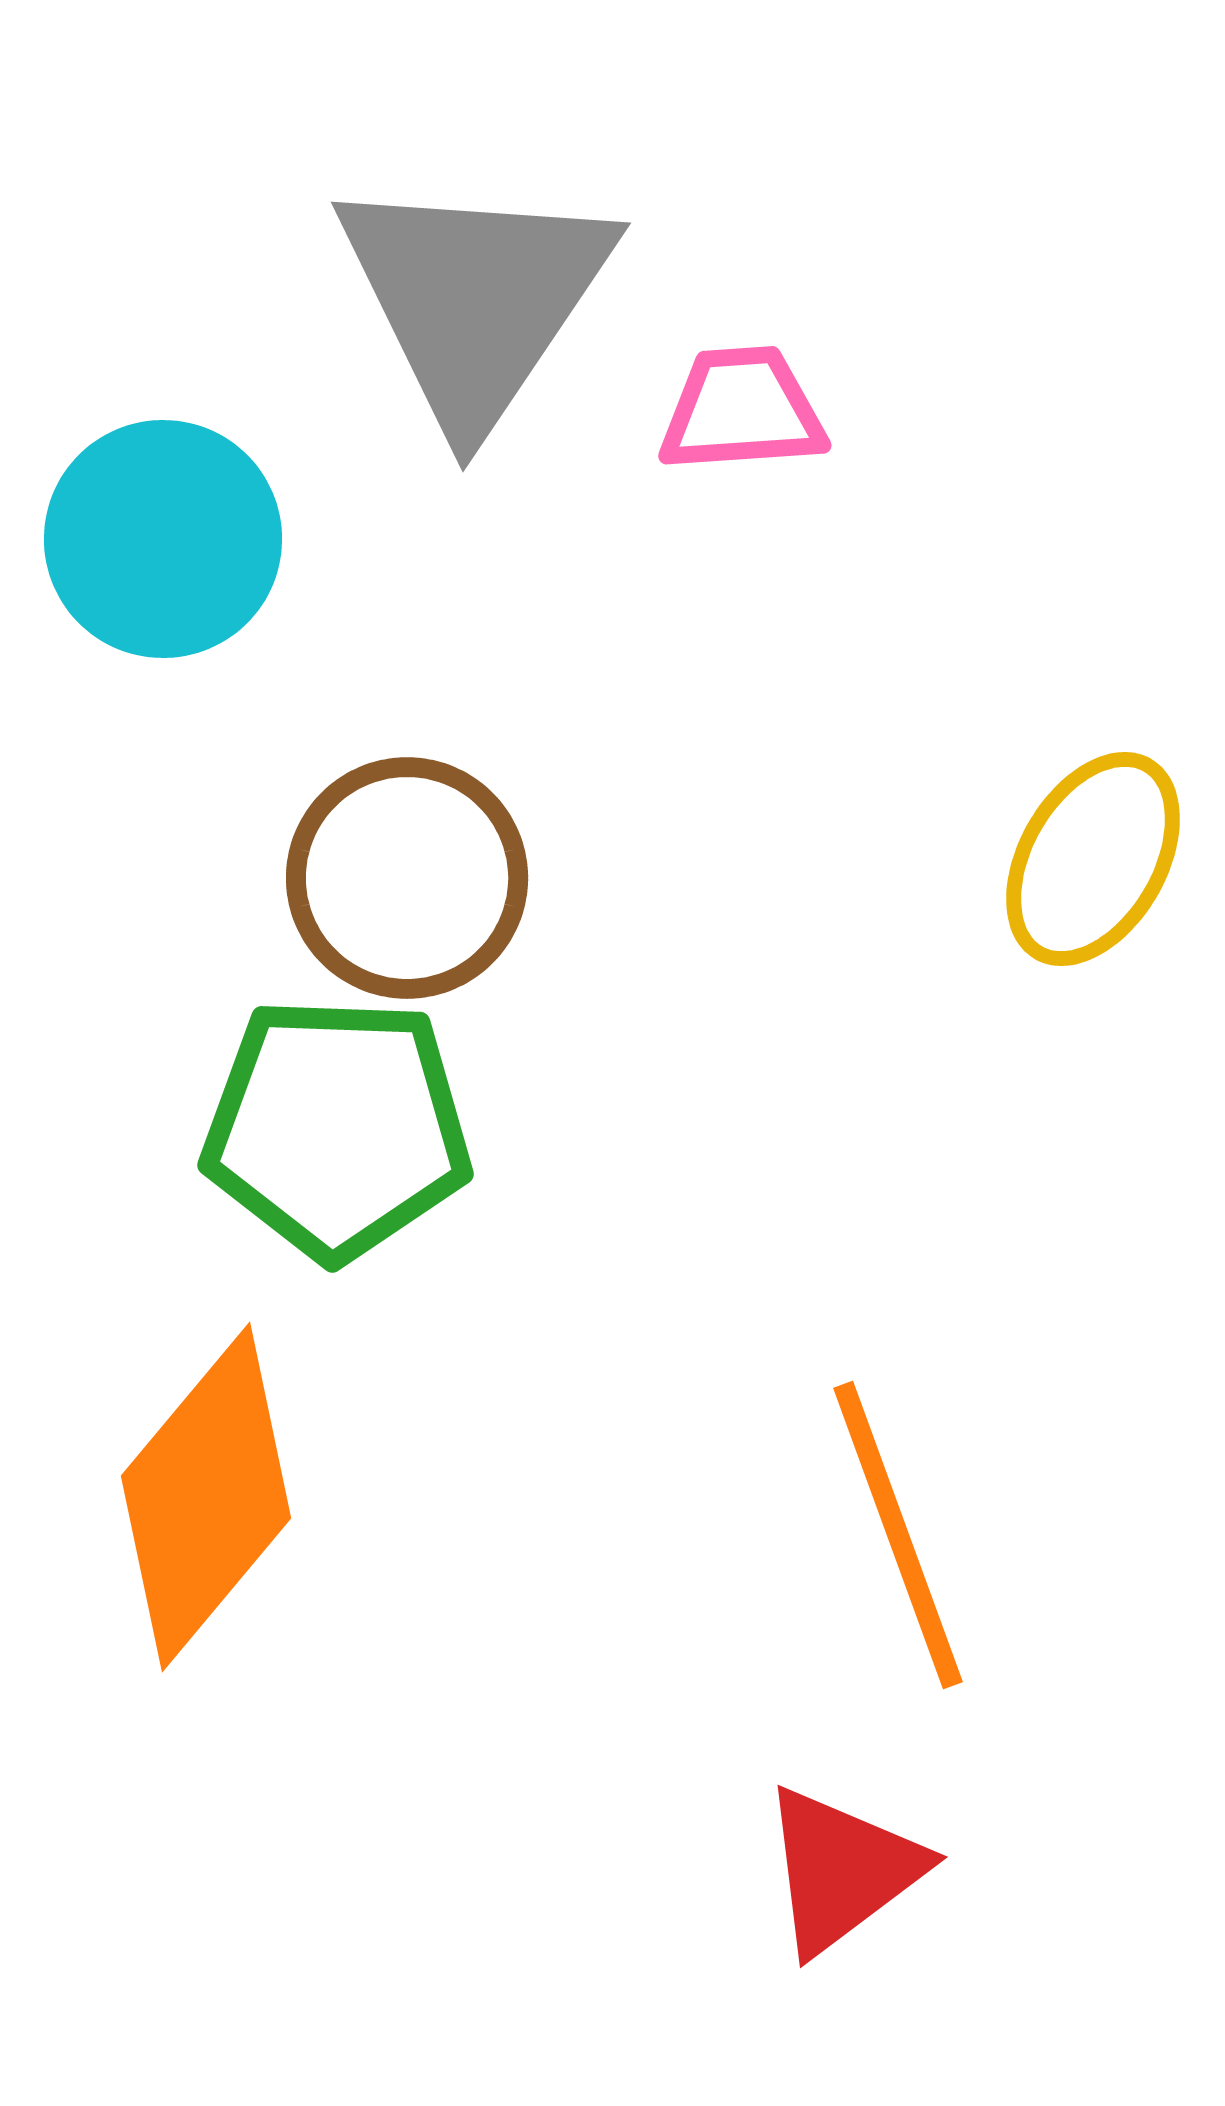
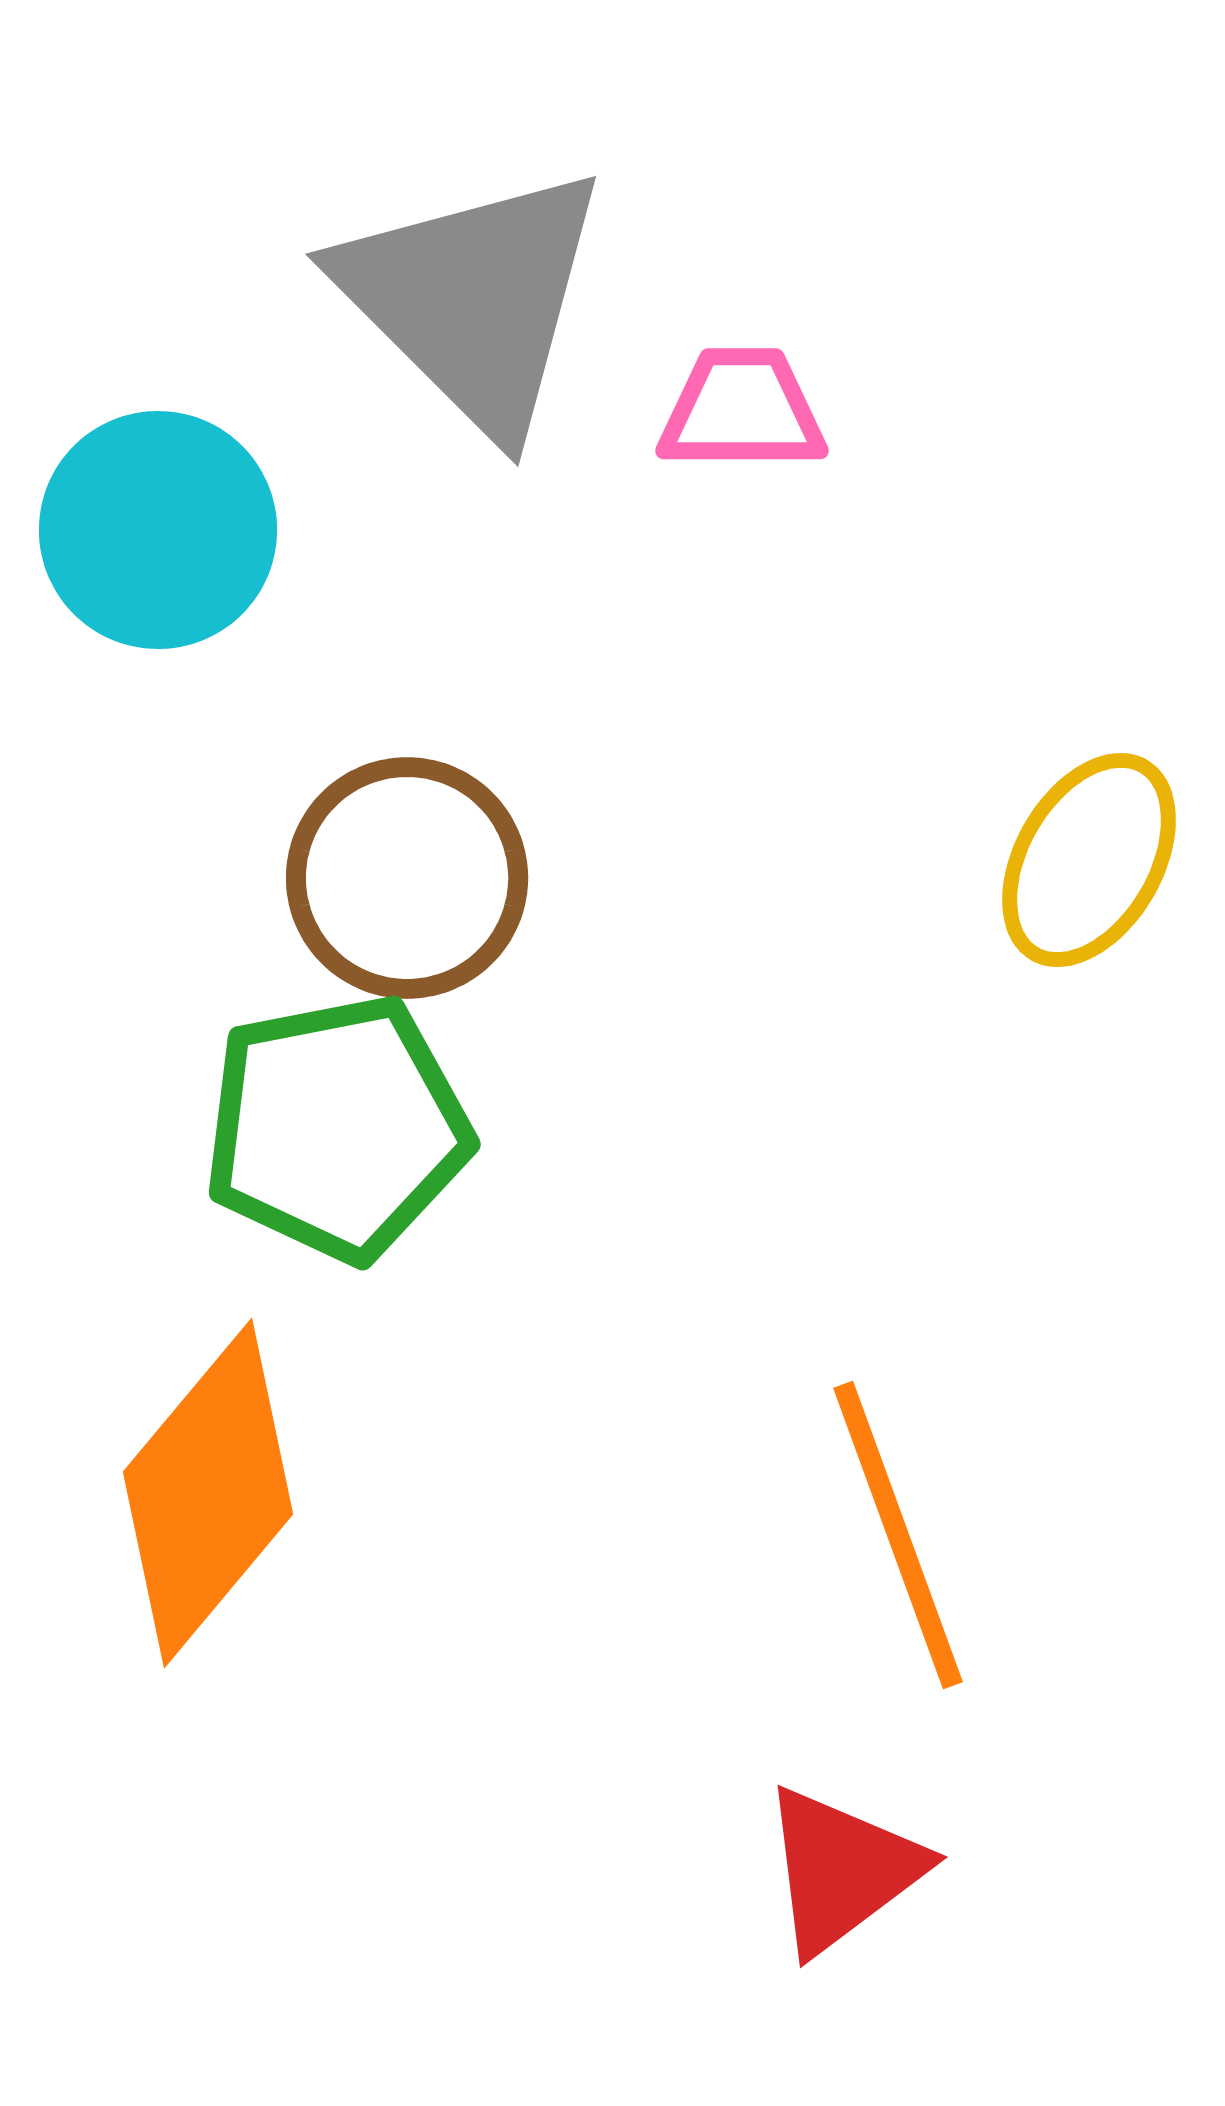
gray triangle: moved 2 px left; rotated 19 degrees counterclockwise
pink trapezoid: rotated 4 degrees clockwise
cyan circle: moved 5 px left, 9 px up
yellow ellipse: moved 4 px left, 1 px down
green pentagon: rotated 13 degrees counterclockwise
orange diamond: moved 2 px right, 4 px up
